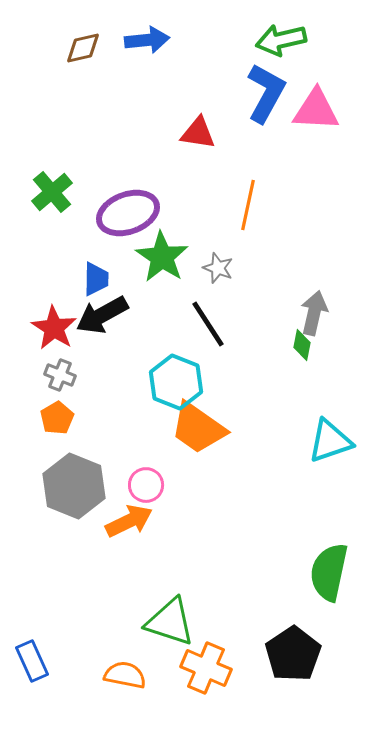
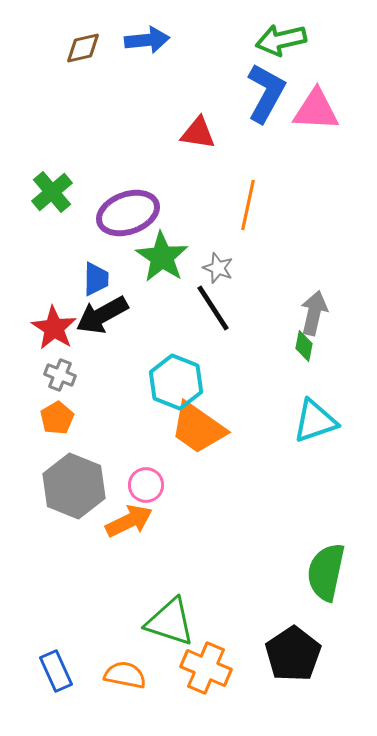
black line: moved 5 px right, 16 px up
green diamond: moved 2 px right, 1 px down
cyan triangle: moved 15 px left, 20 px up
green semicircle: moved 3 px left
blue rectangle: moved 24 px right, 10 px down
